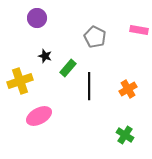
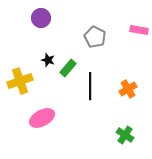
purple circle: moved 4 px right
black star: moved 3 px right, 4 px down
black line: moved 1 px right
pink ellipse: moved 3 px right, 2 px down
